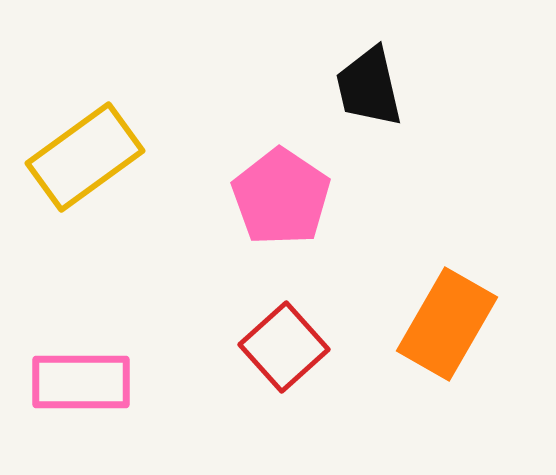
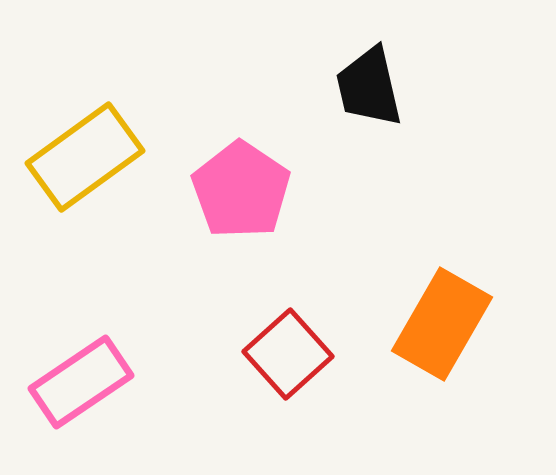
pink pentagon: moved 40 px left, 7 px up
orange rectangle: moved 5 px left
red square: moved 4 px right, 7 px down
pink rectangle: rotated 34 degrees counterclockwise
